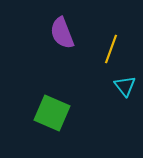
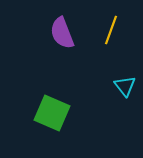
yellow line: moved 19 px up
